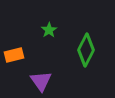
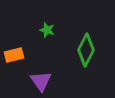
green star: moved 2 px left; rotated 21 degrees counterclockwise
